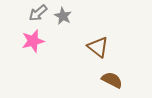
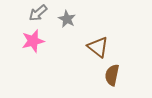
gray star: moved 4 px right, 3 px down
brown semicircle: moved 5 px up; rotated 105 degrees counterclockwise
